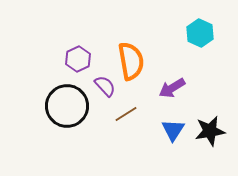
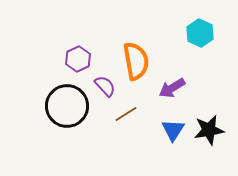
orange semicircle: moved 5 px right
black star: moved 1 px left, 1 px up
